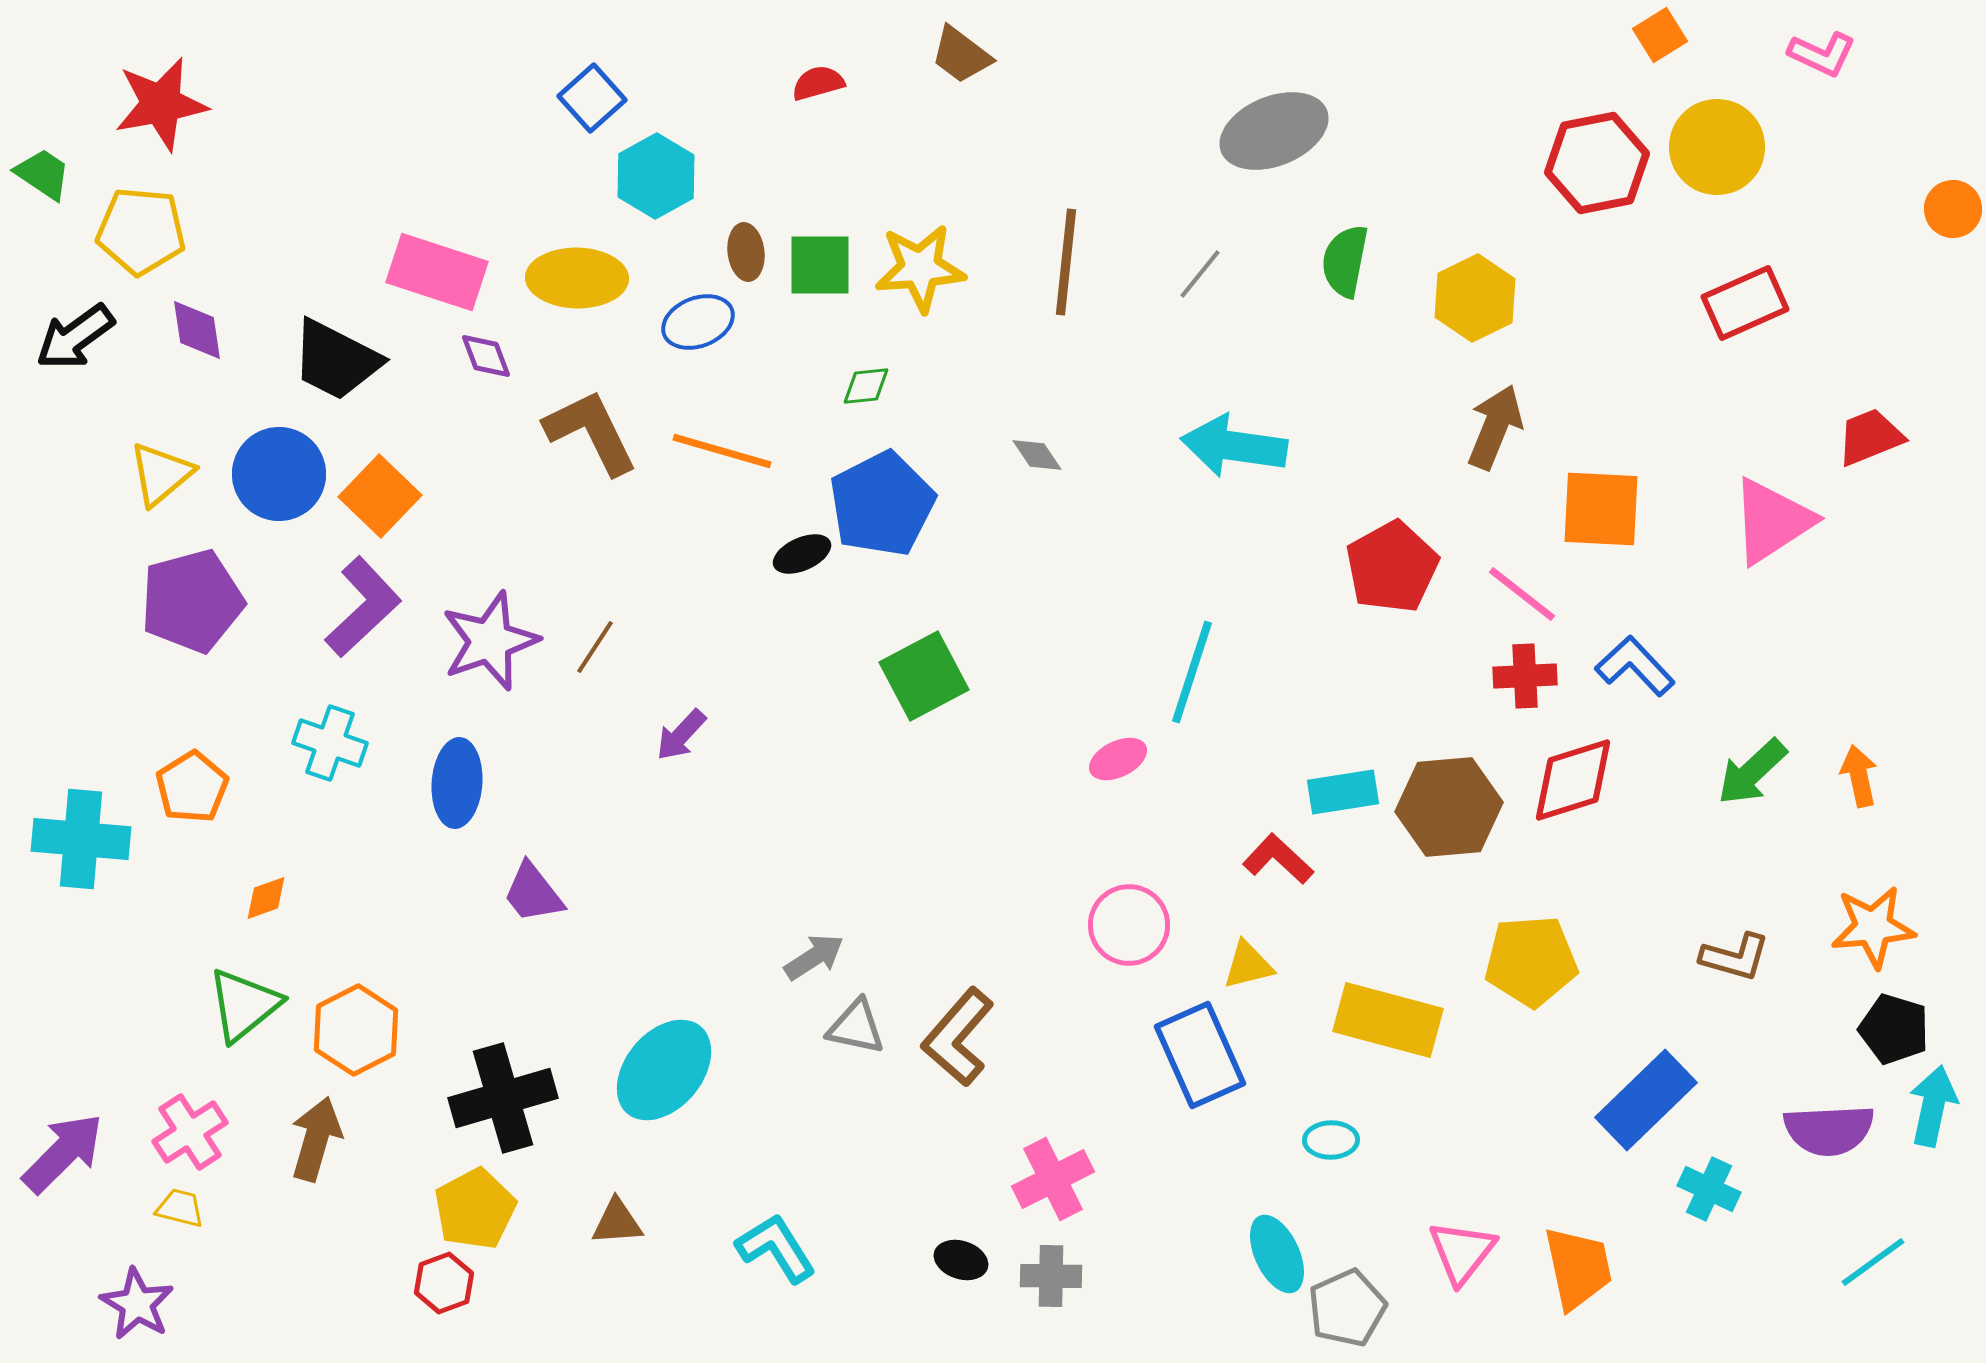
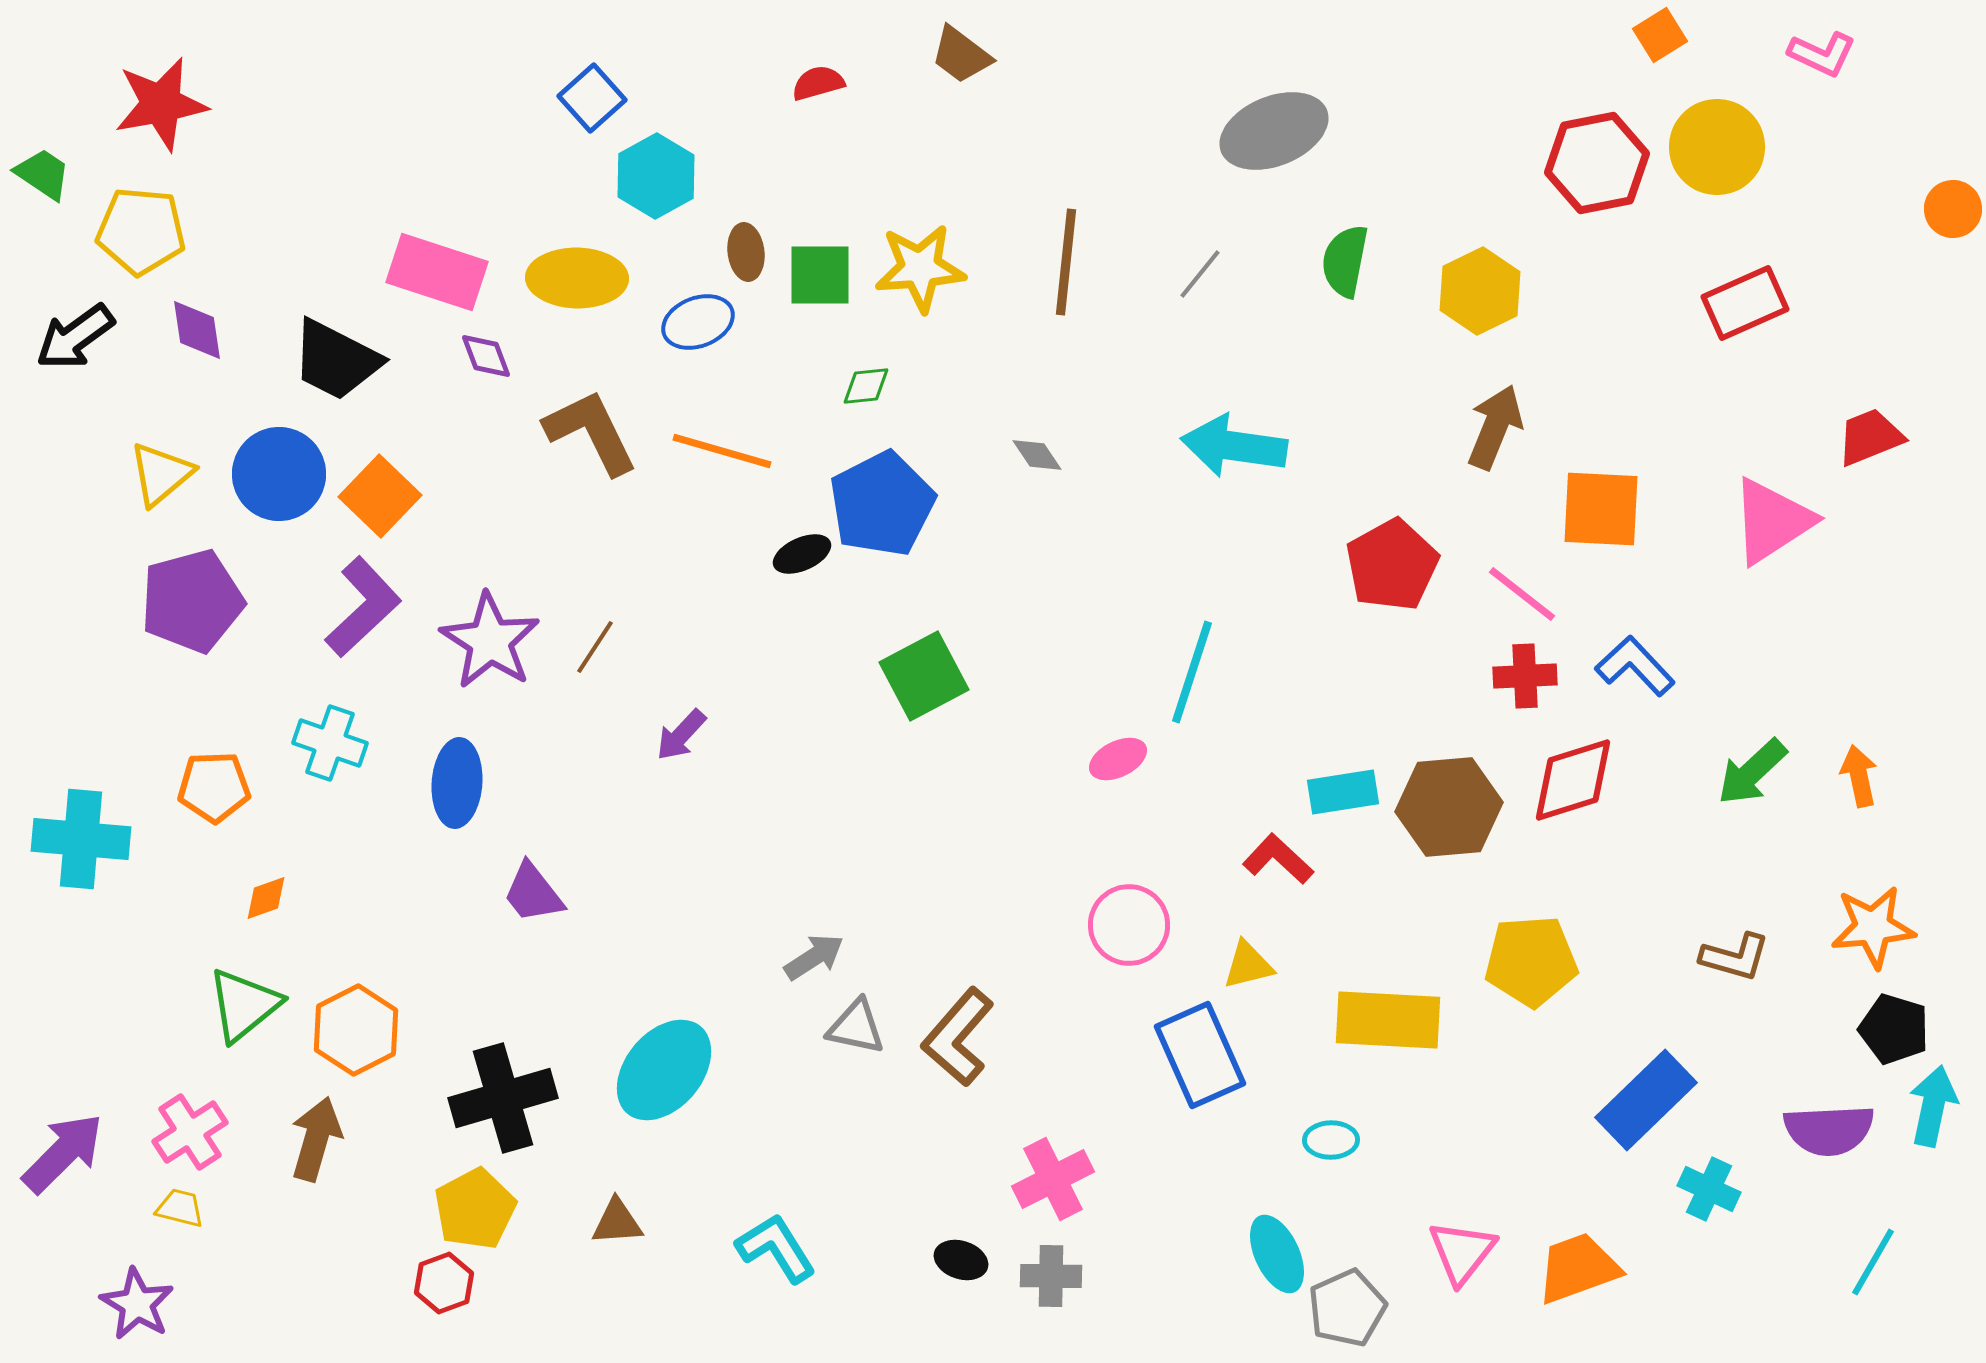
green square at (820, 265): moved 10 px down
yellow hexagon at (1475, 298): moved 5 px right, 7 px up
red pentagon at (1392, 567): moved 2 px up
purple star at (490, 641): rotated 20 degrees counterclockwise
orange pentagon at (192, 787): moved 22 px right; rotated 30 degrees clockwise
yellow rectangle at (1388, 1020): rotated 12 degrees counterclockwise
cyan line at (1873, 1262): rotated 24 degrees counterclockwise
orange trapezoid at (1578, 1268): rotated 98 degrees counterclockwise
